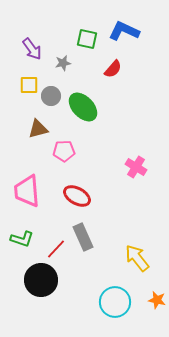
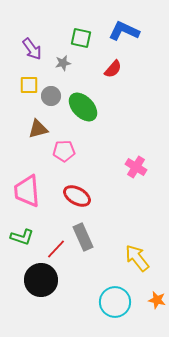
green square: moved 6 px left, 1 px up
green L-shape: moved 2 px up
